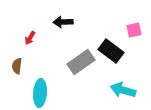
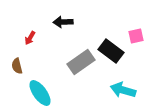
pink square: moved 2 px right, 6 px down
brown semicircle: rotated 21 degrees counterclockwise
cyan ellipse: rotated 40 degrees counterclockwise
